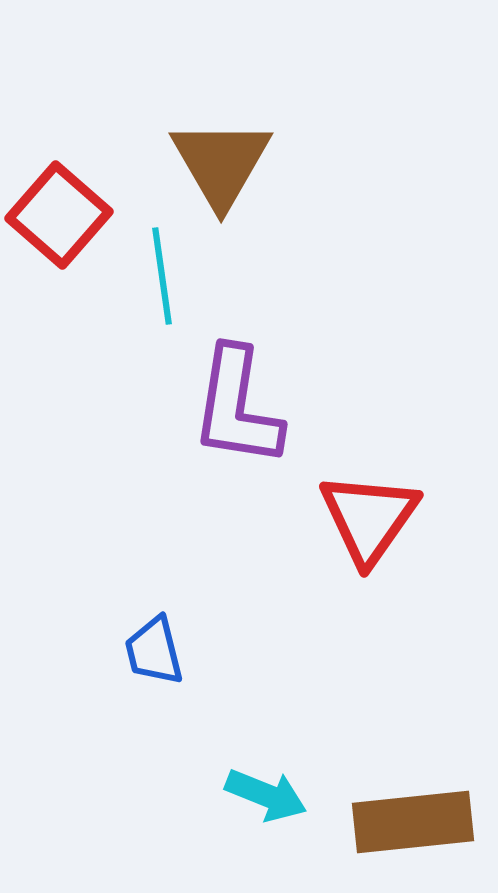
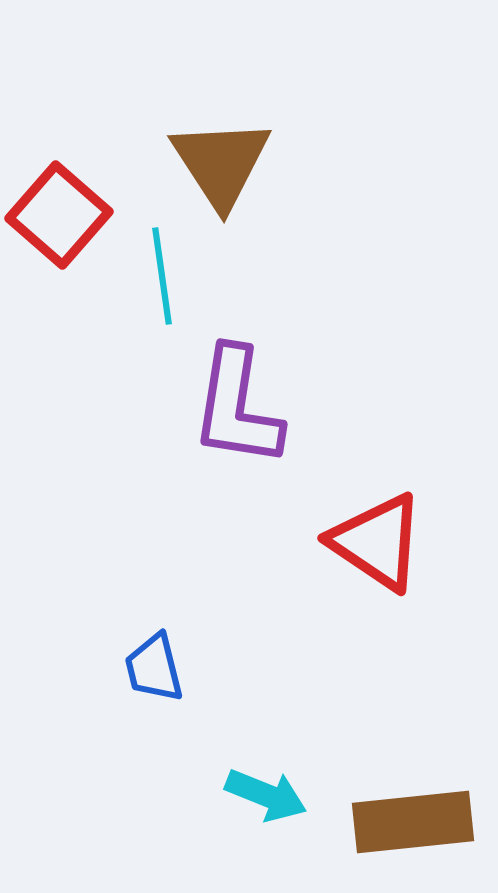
brown triangle: rotated 3 degrees counterclockwise
red triangle: moved 8 px right, 24 px down; rotated 31 degrees counterclockwise
blue trapezoid: moved 17 px down
